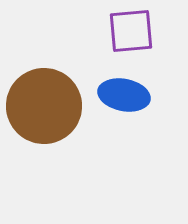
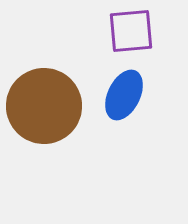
blue ellipse: rotated 75 degrees counterclockwise
